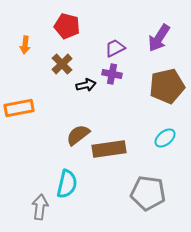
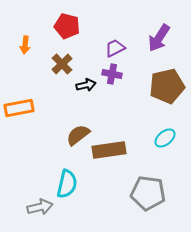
brown rectangle: moved 1 px down
gray arrow: rotated 70 degrees clockwise
